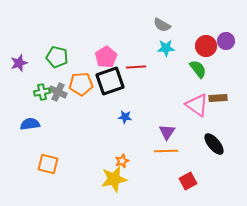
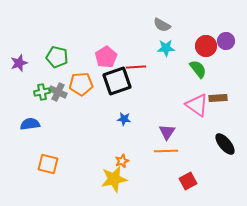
black square: moved 7 px right
blue star: moved 1 px left, 2 px down
black ellipse: moved 11 px right
